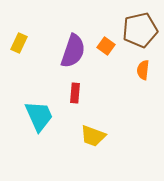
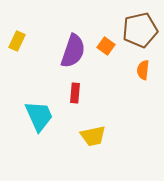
yellow rectangle: moved 2 px left, 2 px up
yellow trapezoid: rotated 32 degrees counterclockwise
